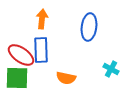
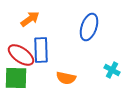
orange arrow: moved 12 px left; rotated 48 degrees clockwise
blue ellipse: rotated 12 degrees clockwise
cyan cross: moved 1 px right, 1 px down
green square: moved 1 px left
